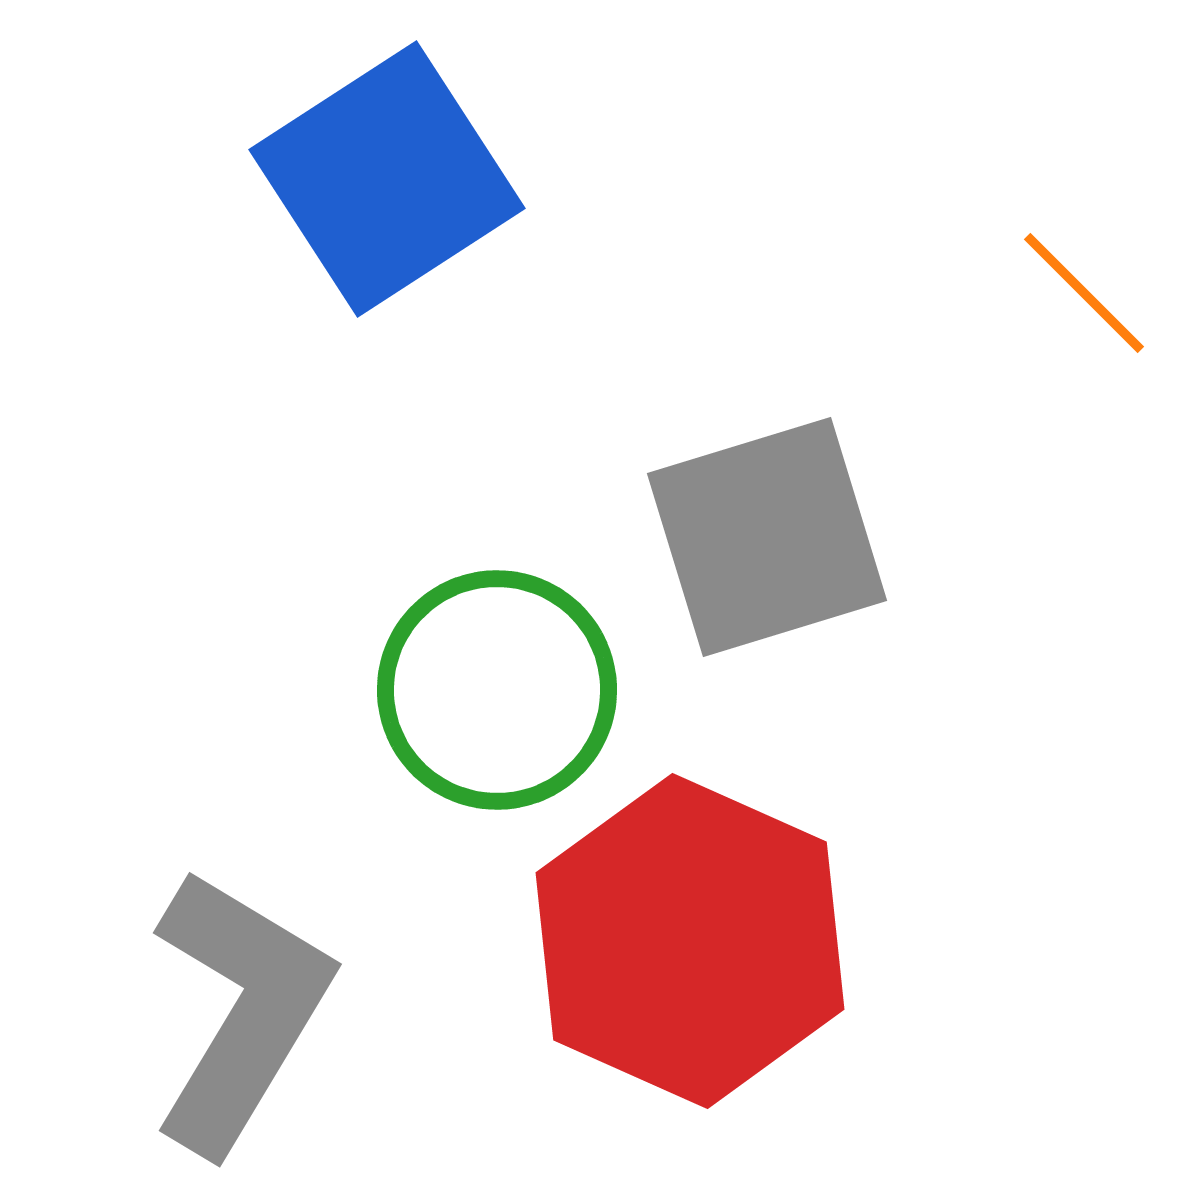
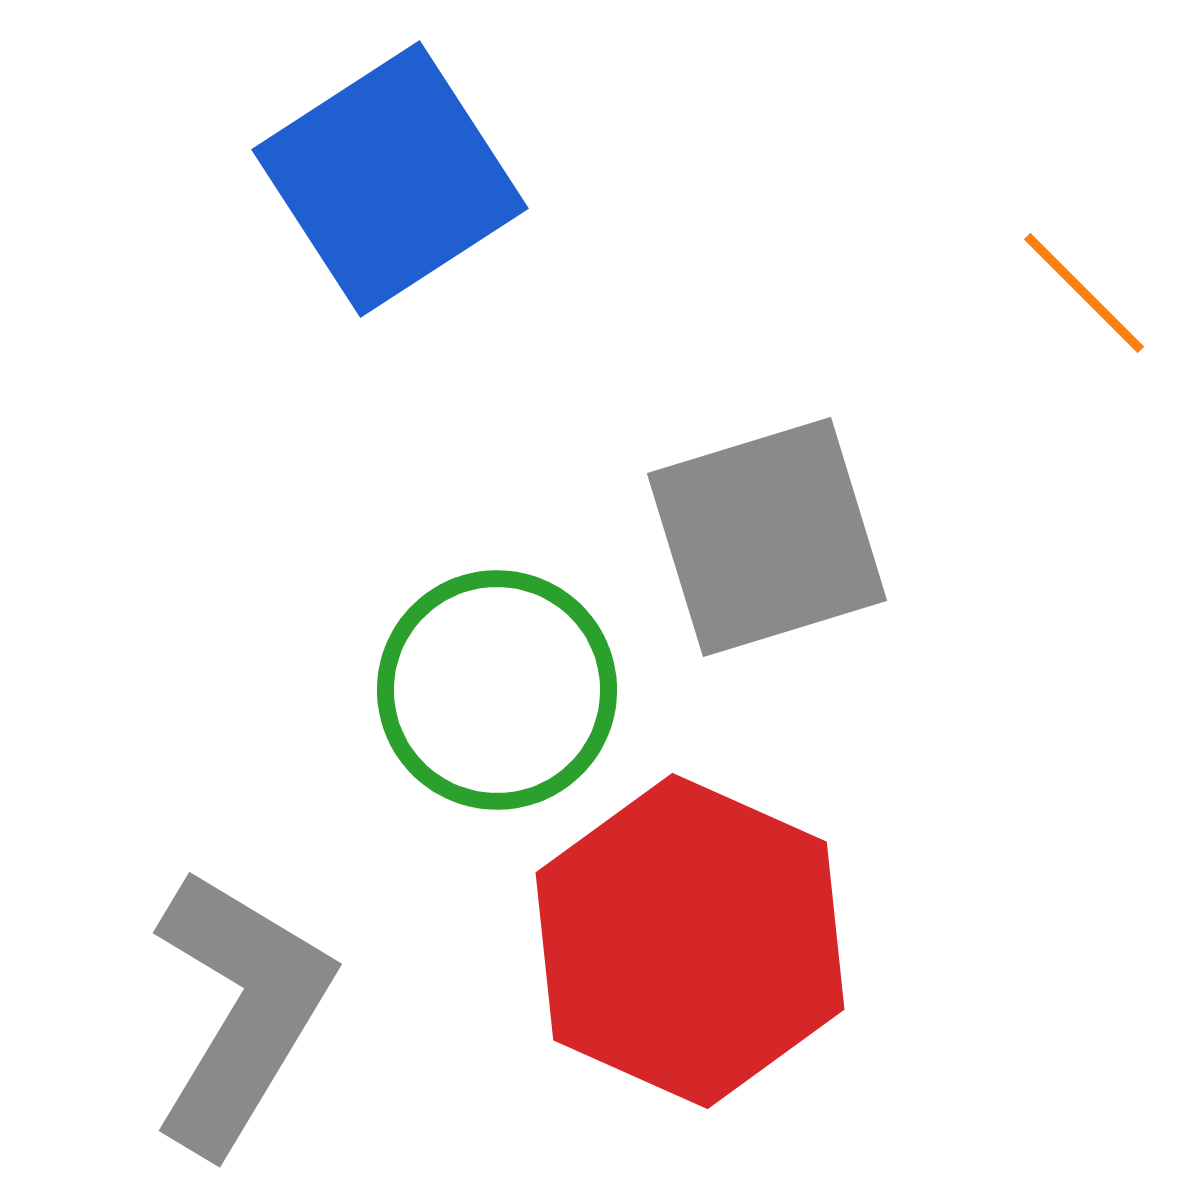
blue square: moved 3 px right
